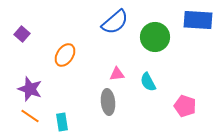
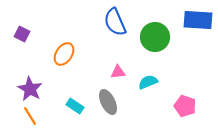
blue semicircle: rotated 108 degrees clockwise
purple square: rotated 14 degrees counterclockwise
orange ellipse: moved 1 px left, 1 px up
pink triangle: moved 1 px right, 2 px up
cyan semicircle: rotated 96 degrees clockwise
purple star: rotated 10 degrees clockwise
gray ellipse: rotated 20 degrees counterclockwise
orange line: rotated 24 degrees clockwise
cyan rectangle: moved 13 px right, 16 px up; rotated 48 degrees counterclockwise
